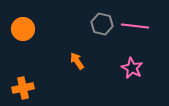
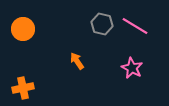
pink line: rotated 24 degrees clockwise
